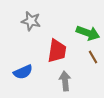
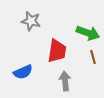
brown line: rotated 16 degrees clockwise
